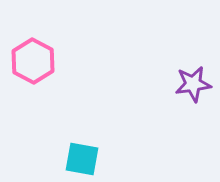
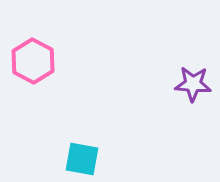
purple star: rotated 12 degrees clockwise
